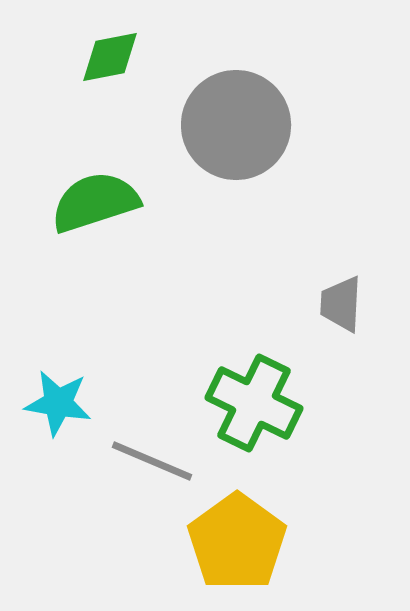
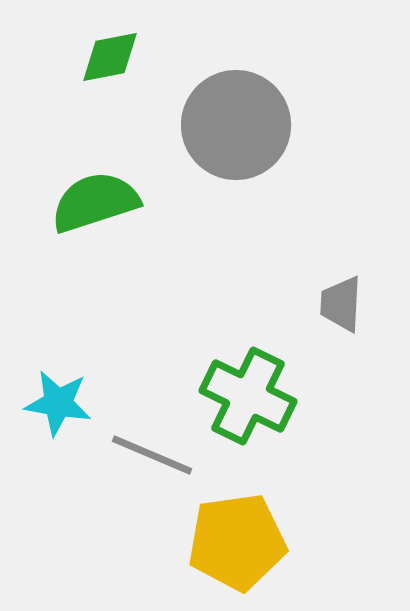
green cross: moved 6 px left, 7 px up
gray line: moved 6 px up
yellow pentagon: rotated 28 degrees clockwise
